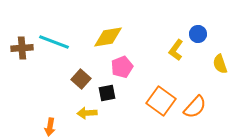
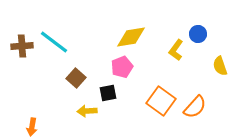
yellow diamond: moved 23 px right
cyan line: rotated 16 degrees clockwise
brown cross: moved 2 px up
yellow semicircle: moved 2 px down
brown square: moved 5 px left, 1 px up
black square: moved 1 px right
yellow arrow: moved 2 px up
orange arrow: moved 18 px left
